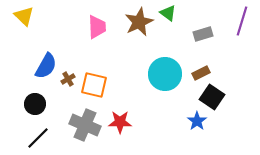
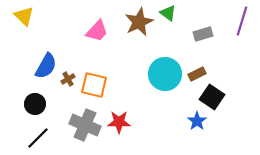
pink trapezoid: moved 4 px down; rotated 45 degrees clockwise
brown rectangle: moved 4 px left, 1 px down
red star: moved 1 px left
